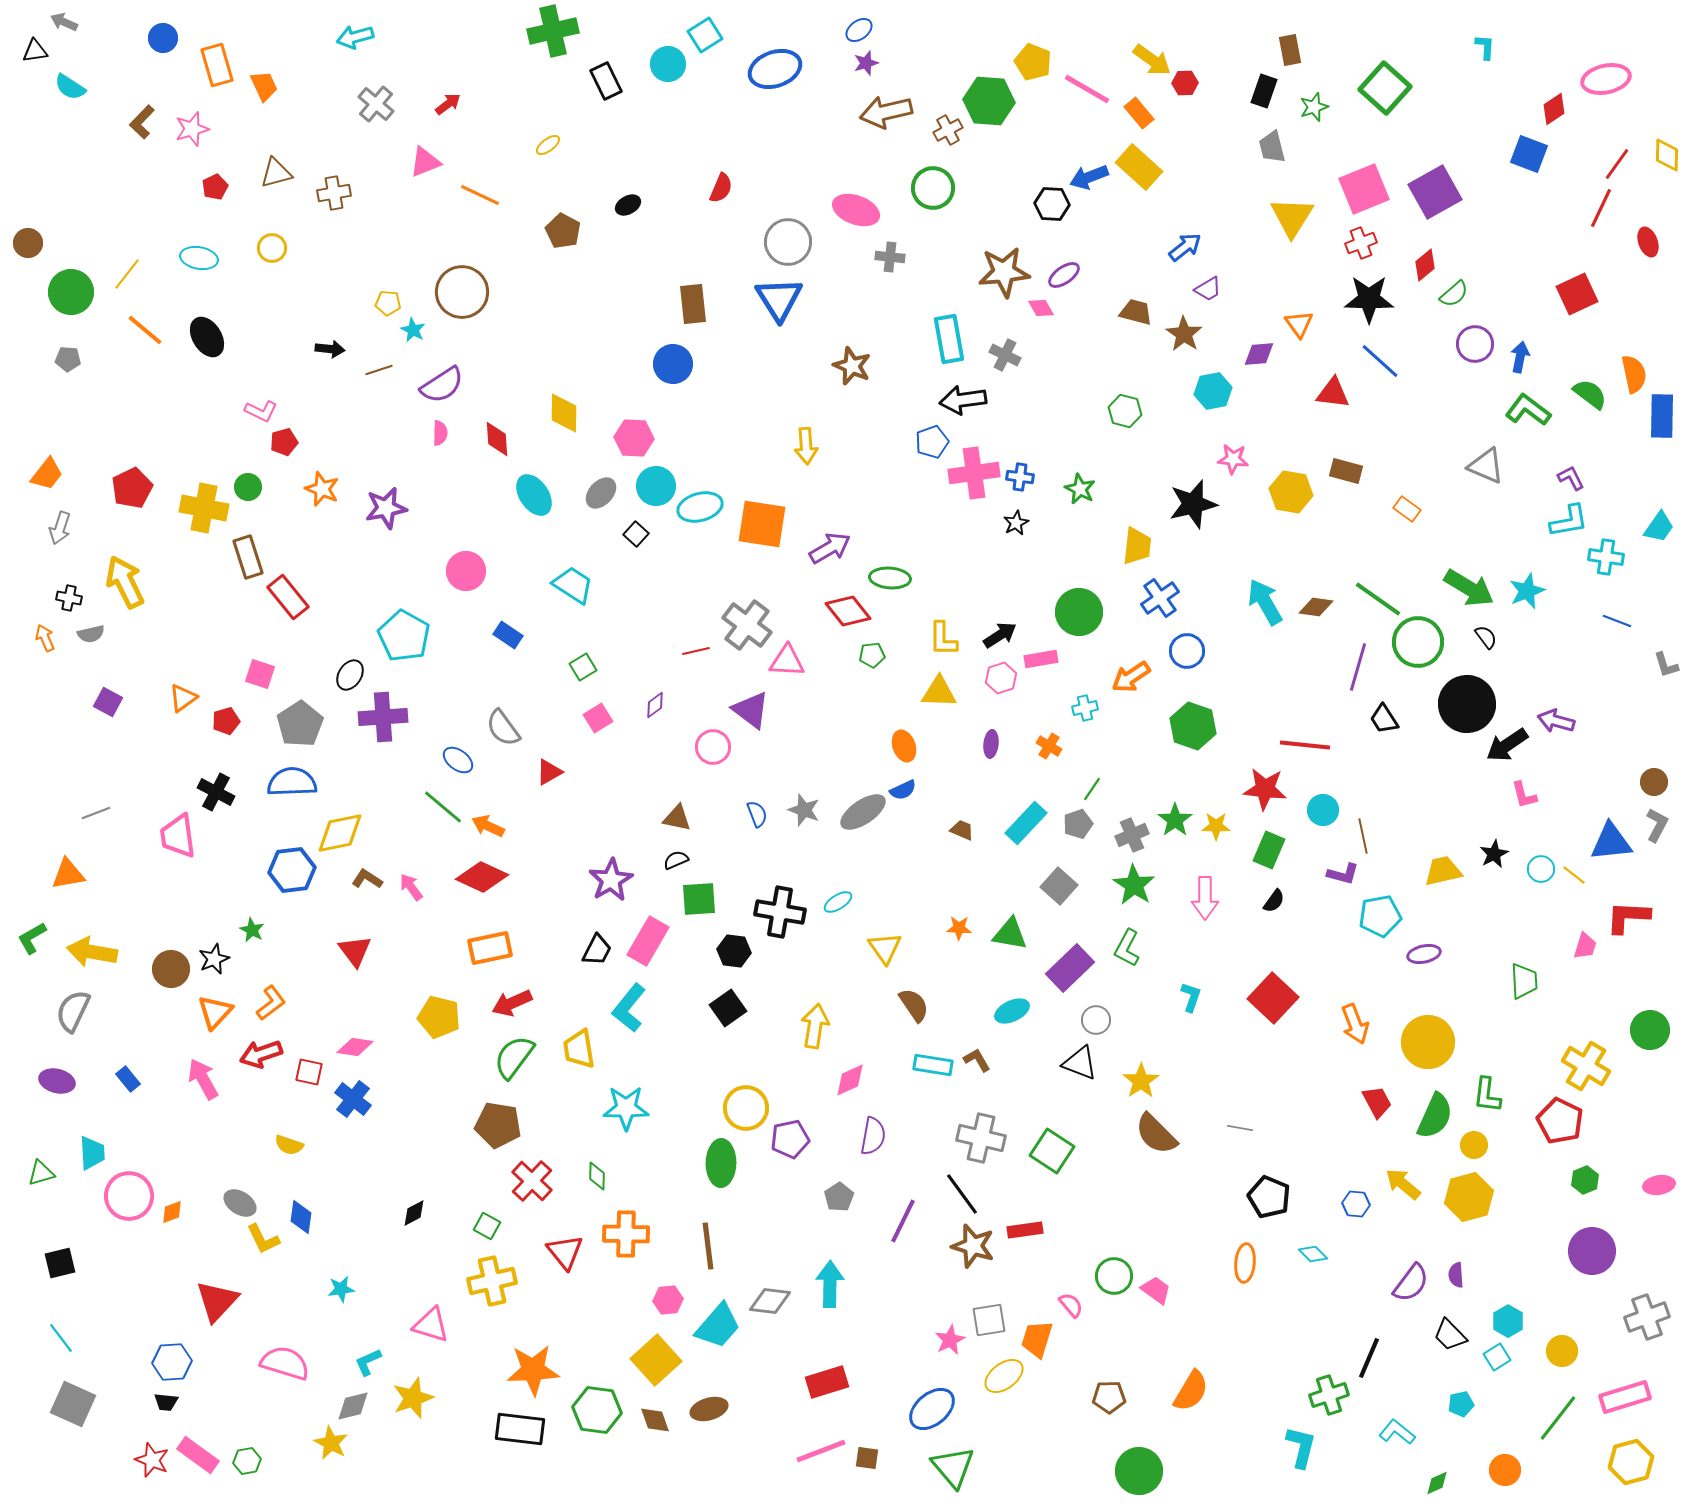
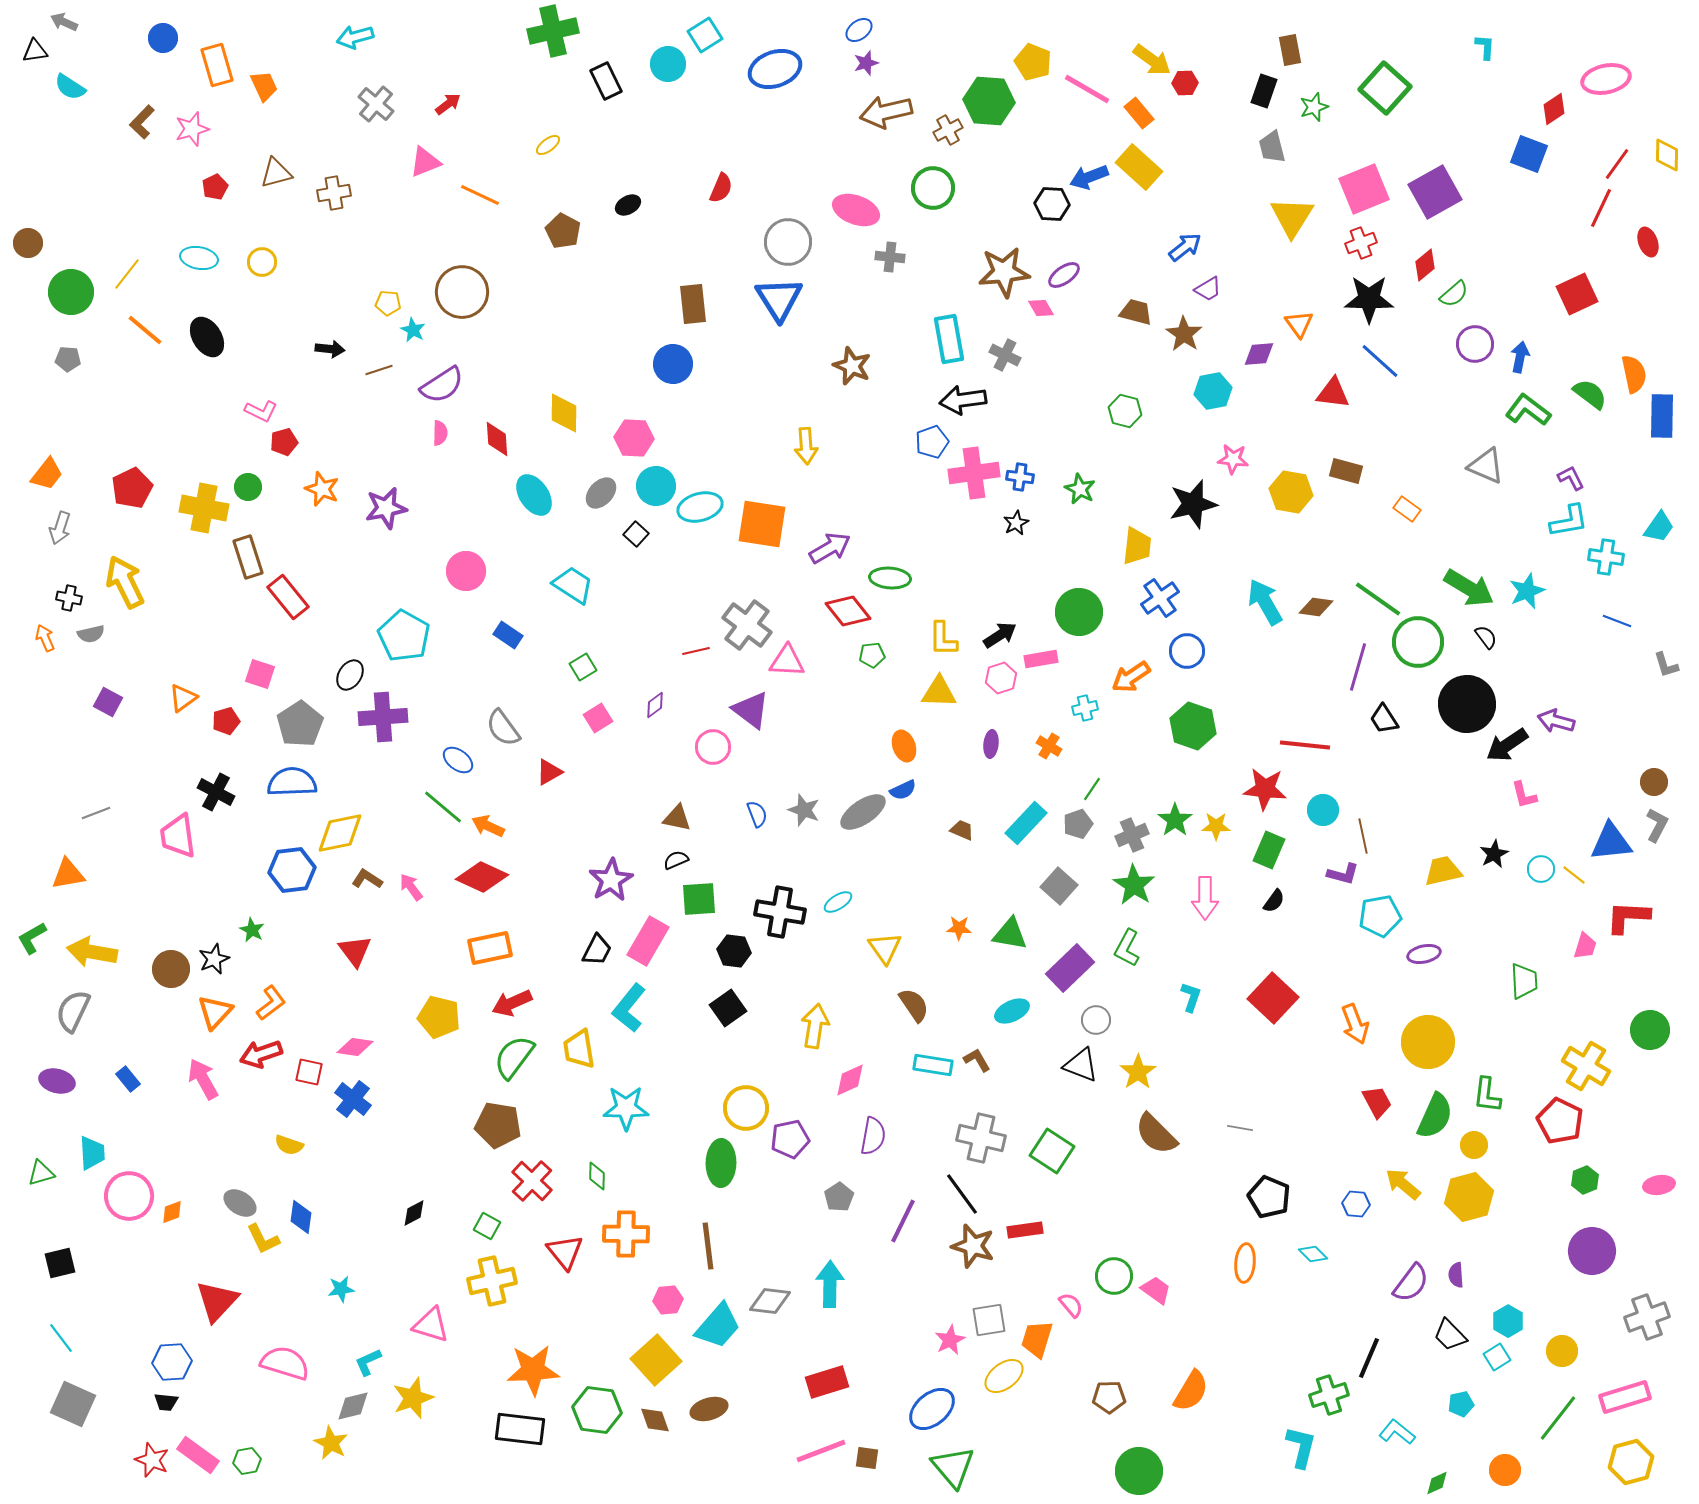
yellow circle at (272, 248): moved 10 px left, 14 px down
black triangle at (1080, 1063): moved 1 px right, 2 px down
yellow star at (1141, 1081): moved 3 px left, 9 px up
